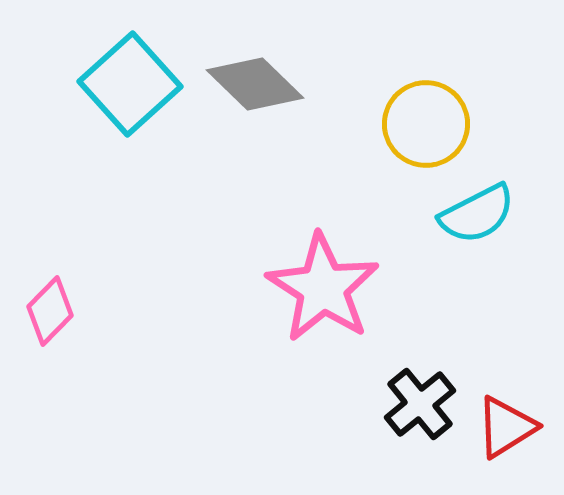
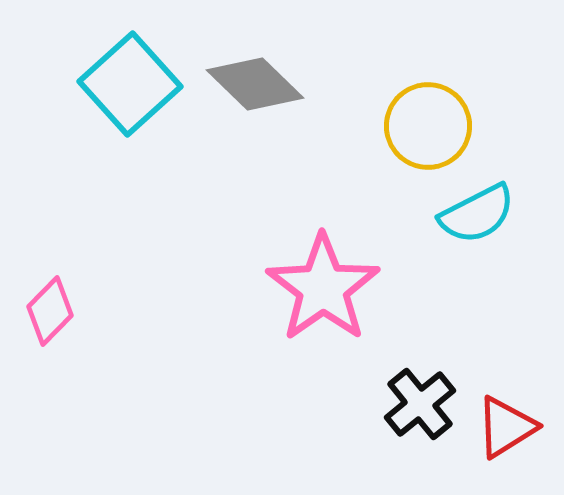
yellow circle: moved 2 px right, 2 px down
pink star: rotated 4 degrees clockwise
